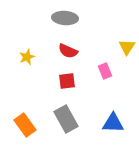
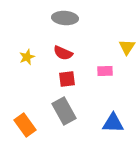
red semicircle: moved 5 px left, 2 px down
pink rectangle: rotated 70 degrees counterclockwise
red square: moved 2 px up
gray rectangle: moved 2 px left, 8 px up
